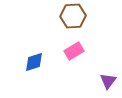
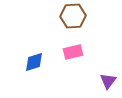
pink rectangle: moved 1 px left, 1 px down; rotated 18 degrees clockwise
